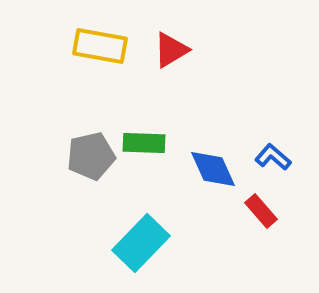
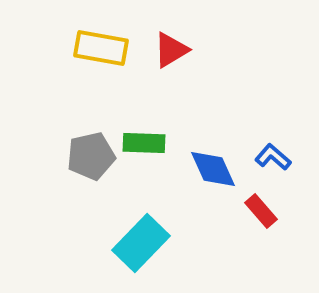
yellow rectangle: moved 1 px right, 2 px down
